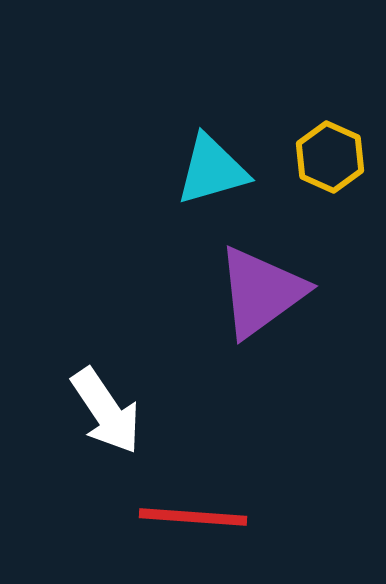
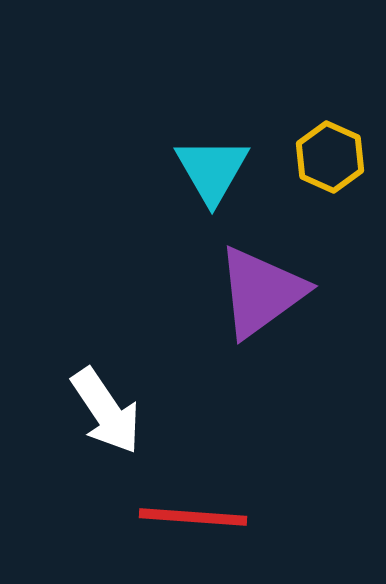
cyan triangle: rotated 44 degrees counterclockwise
